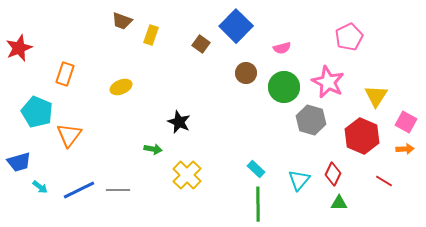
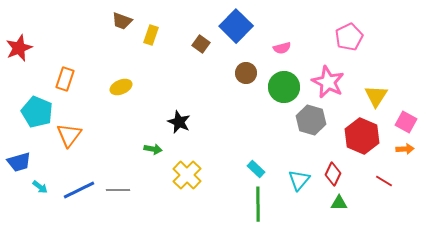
orange rectangle: moved 5 px down
